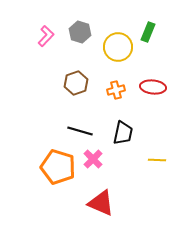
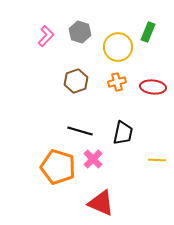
brown hexagon: moved 2 px up
orange cross: moved 1 px right, 8 px up
